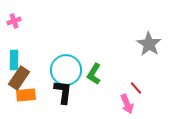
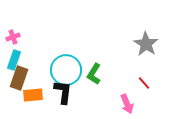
pink cross: moved 1 px left, 16 px down
gray star: moved 3 px left
cyan rectangle: rotated 18 degrees clockwise
brown rectangle: rotated 15 degrees counterclockwise
red line: moved 8 px right, 5 px up
orange rectangle: moved 7 px right
